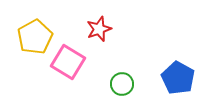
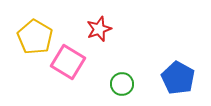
yellow pentagon: rotated 12 degrees counterclockwise
